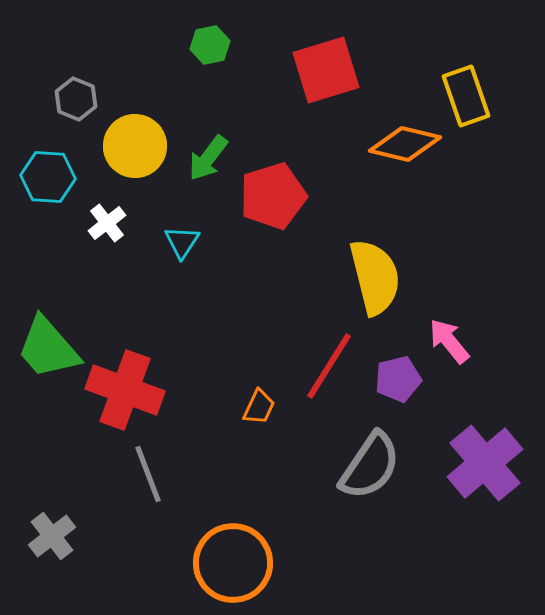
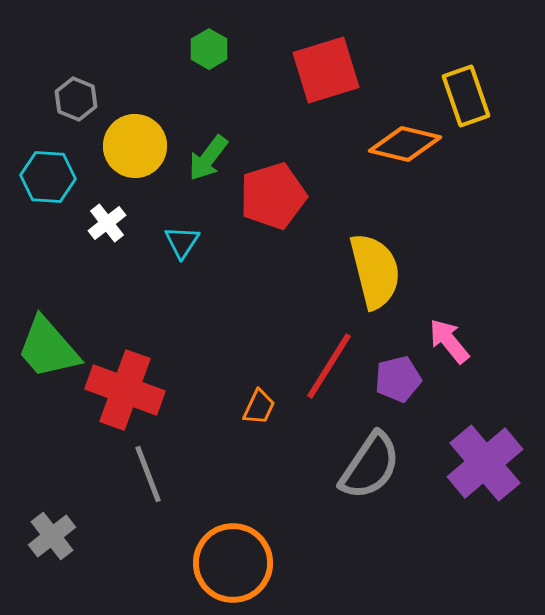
green hexagon: moved 1 px left, 4 px down; rotated 18 degrees counterclockwise
yellow semicircle: moved 6 px up
